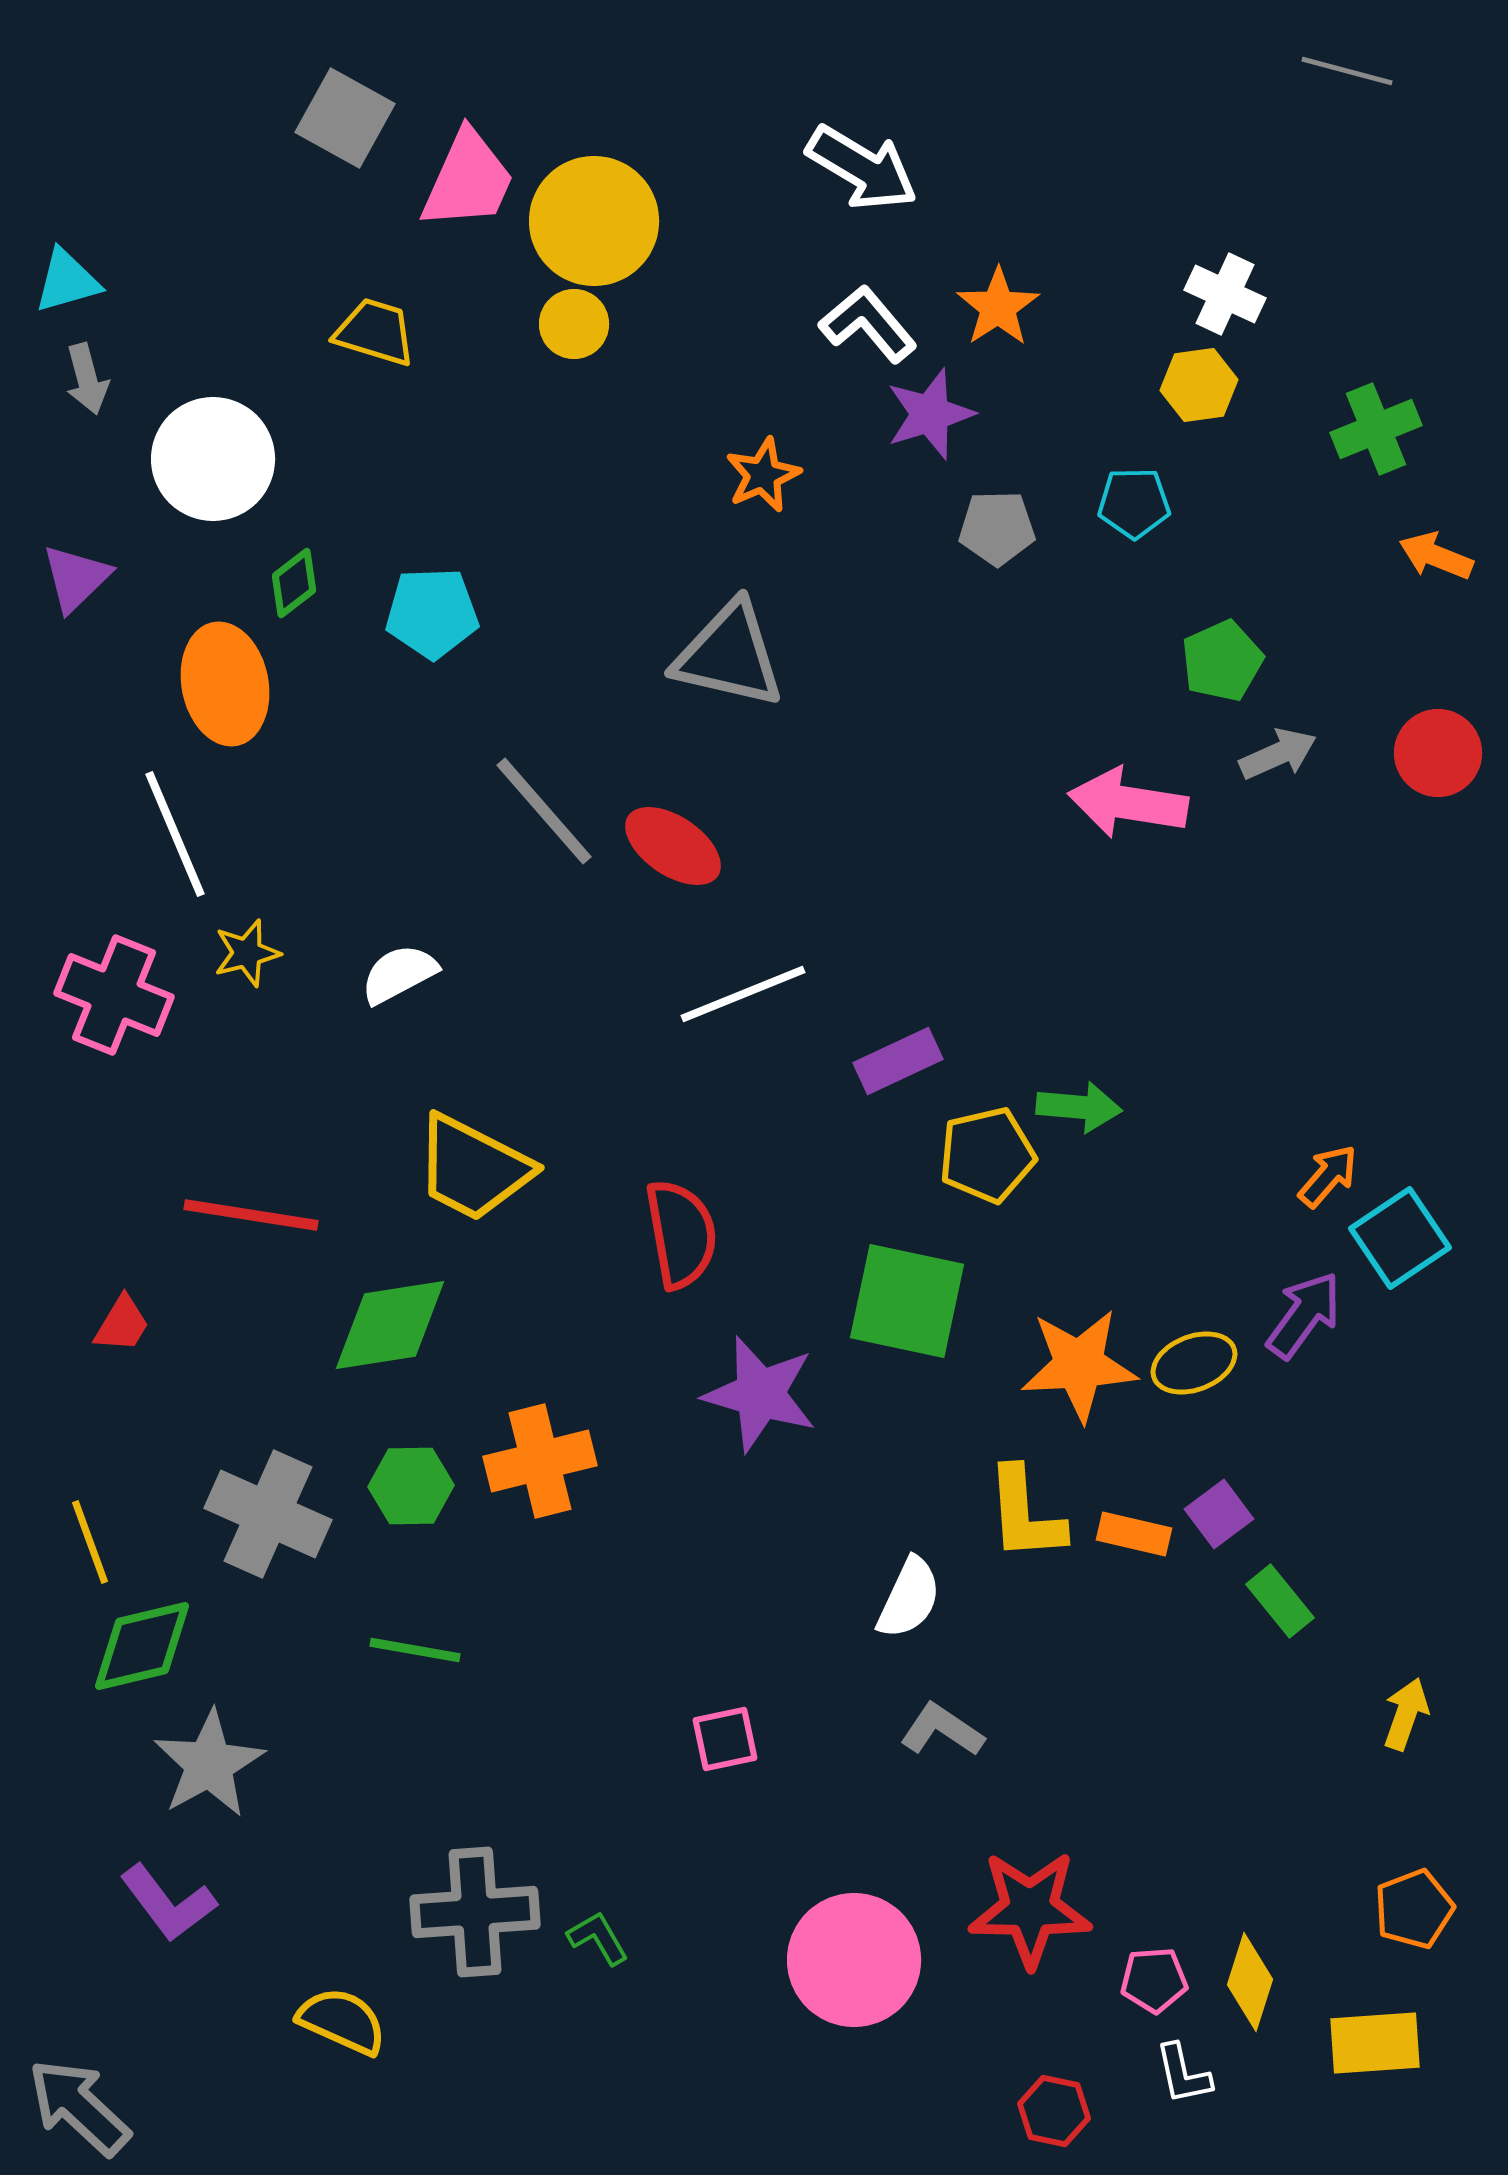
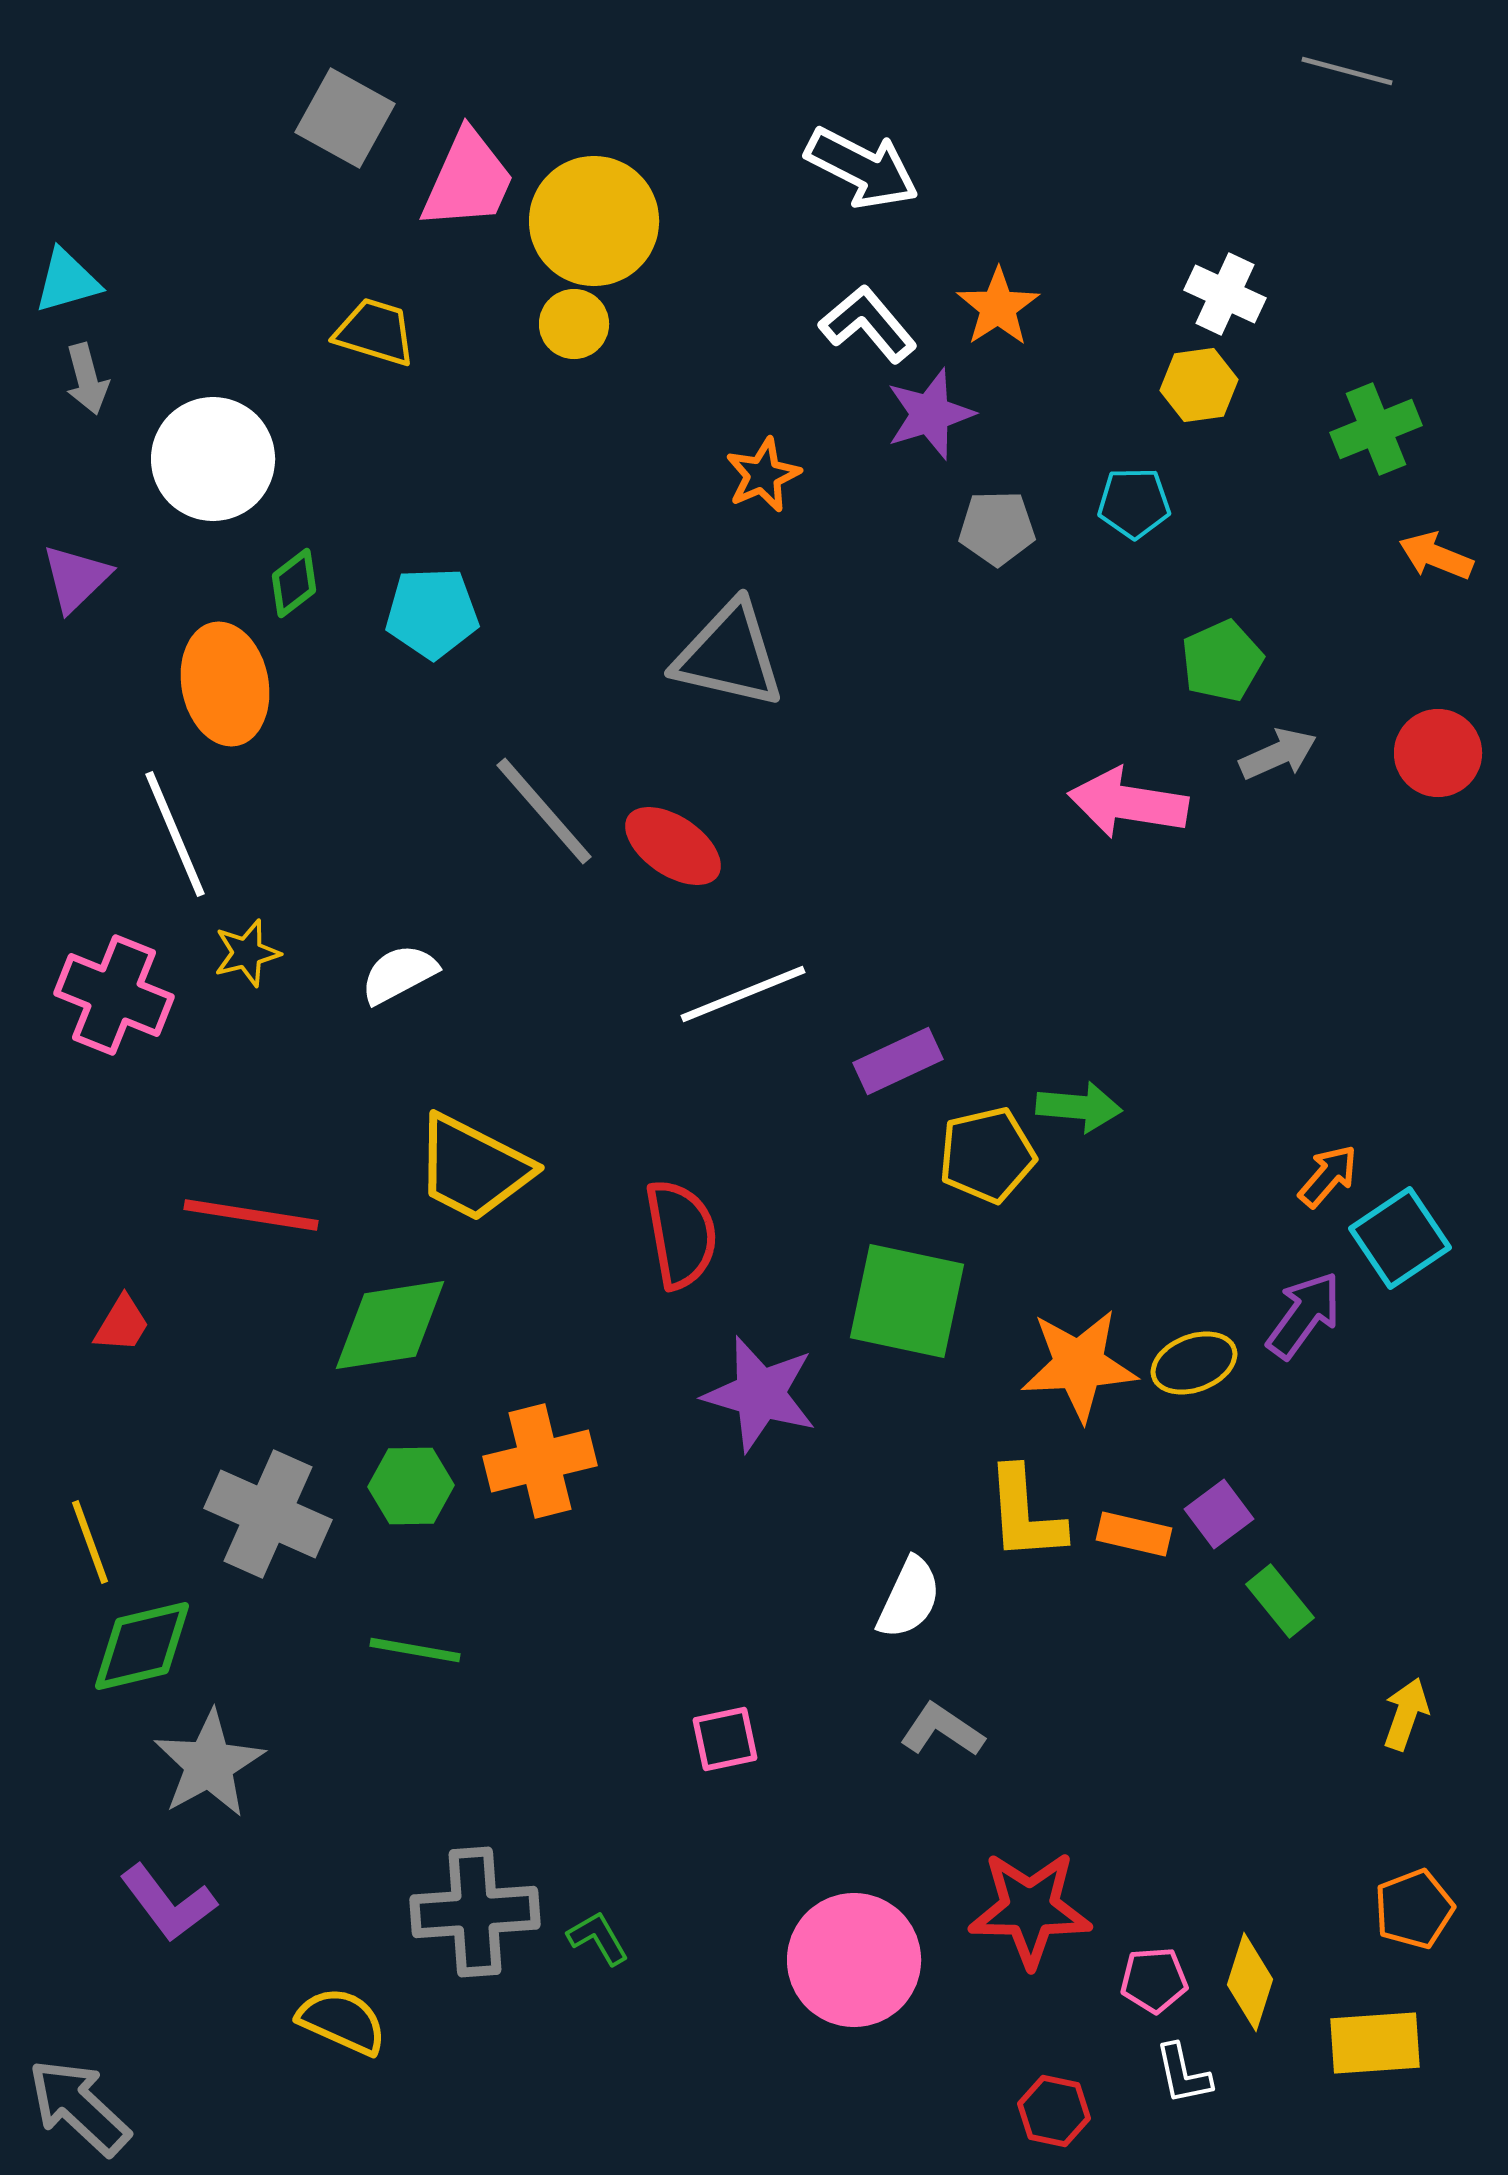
white arrow at (862, 168): rotated 4 degrees counterclockwise
